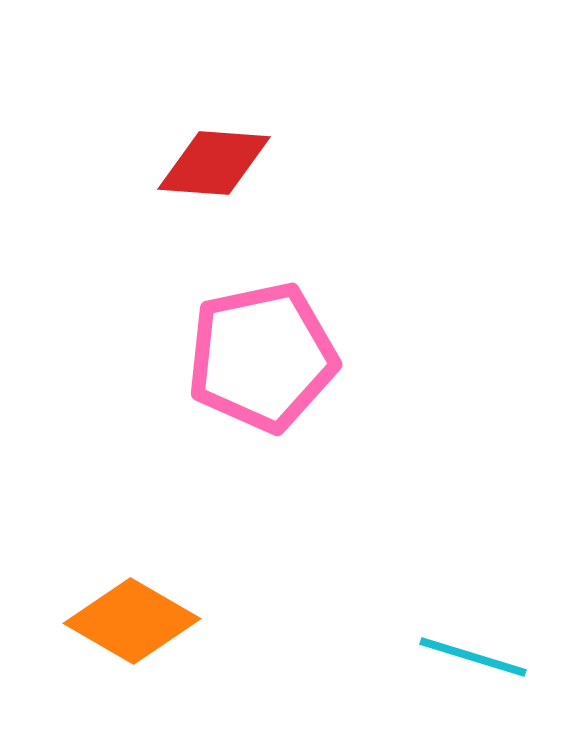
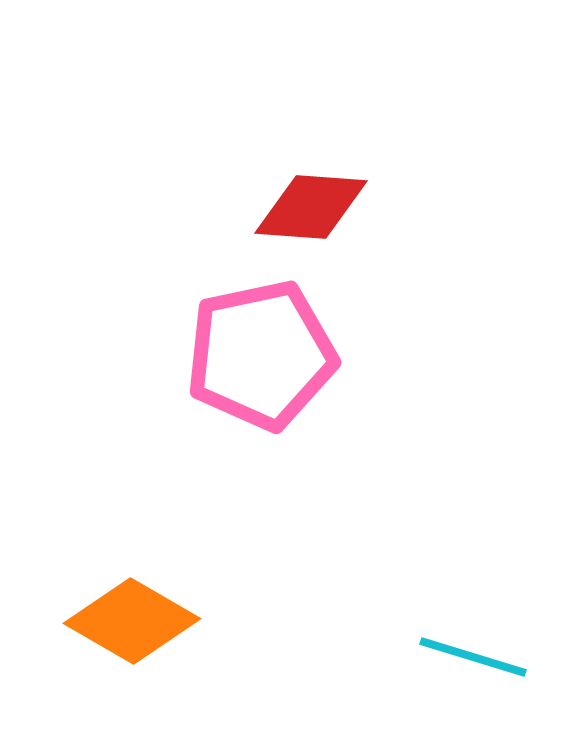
red diamond: moved 97 px right, 44 px down
pink pentagon: moved 1 px left, 2 px up
